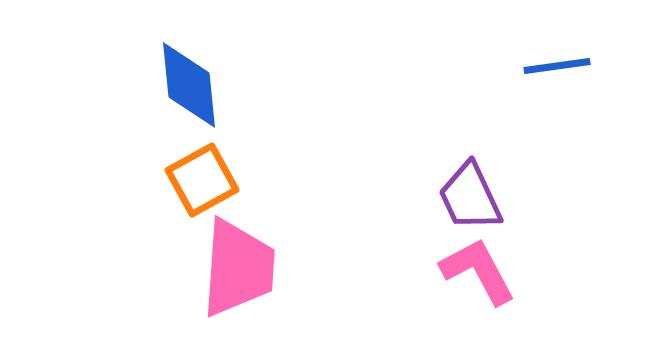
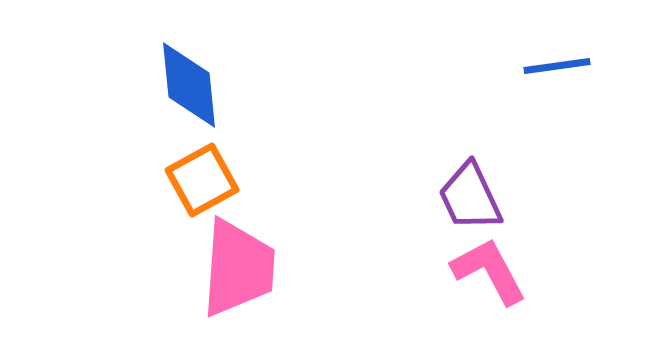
pink L-shape: moved 11 px right
